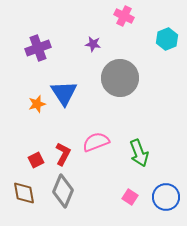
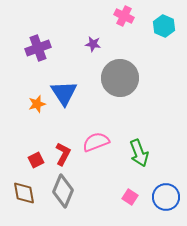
cyan hexagon: moved 3 px left, 13 px up; rotated 15 degrees counterclockwise
